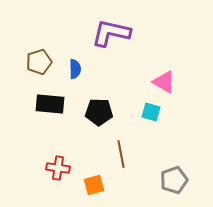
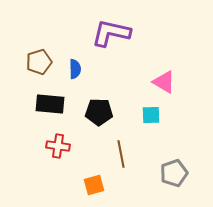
cyan square: moved 3 px down; rotated 18 degrees counterclockwise
red cross: moved 22 px up
gray pentagon: moved 7 px up
